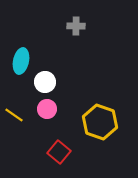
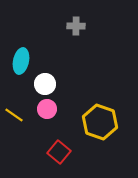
white circle: moved 2 px down
